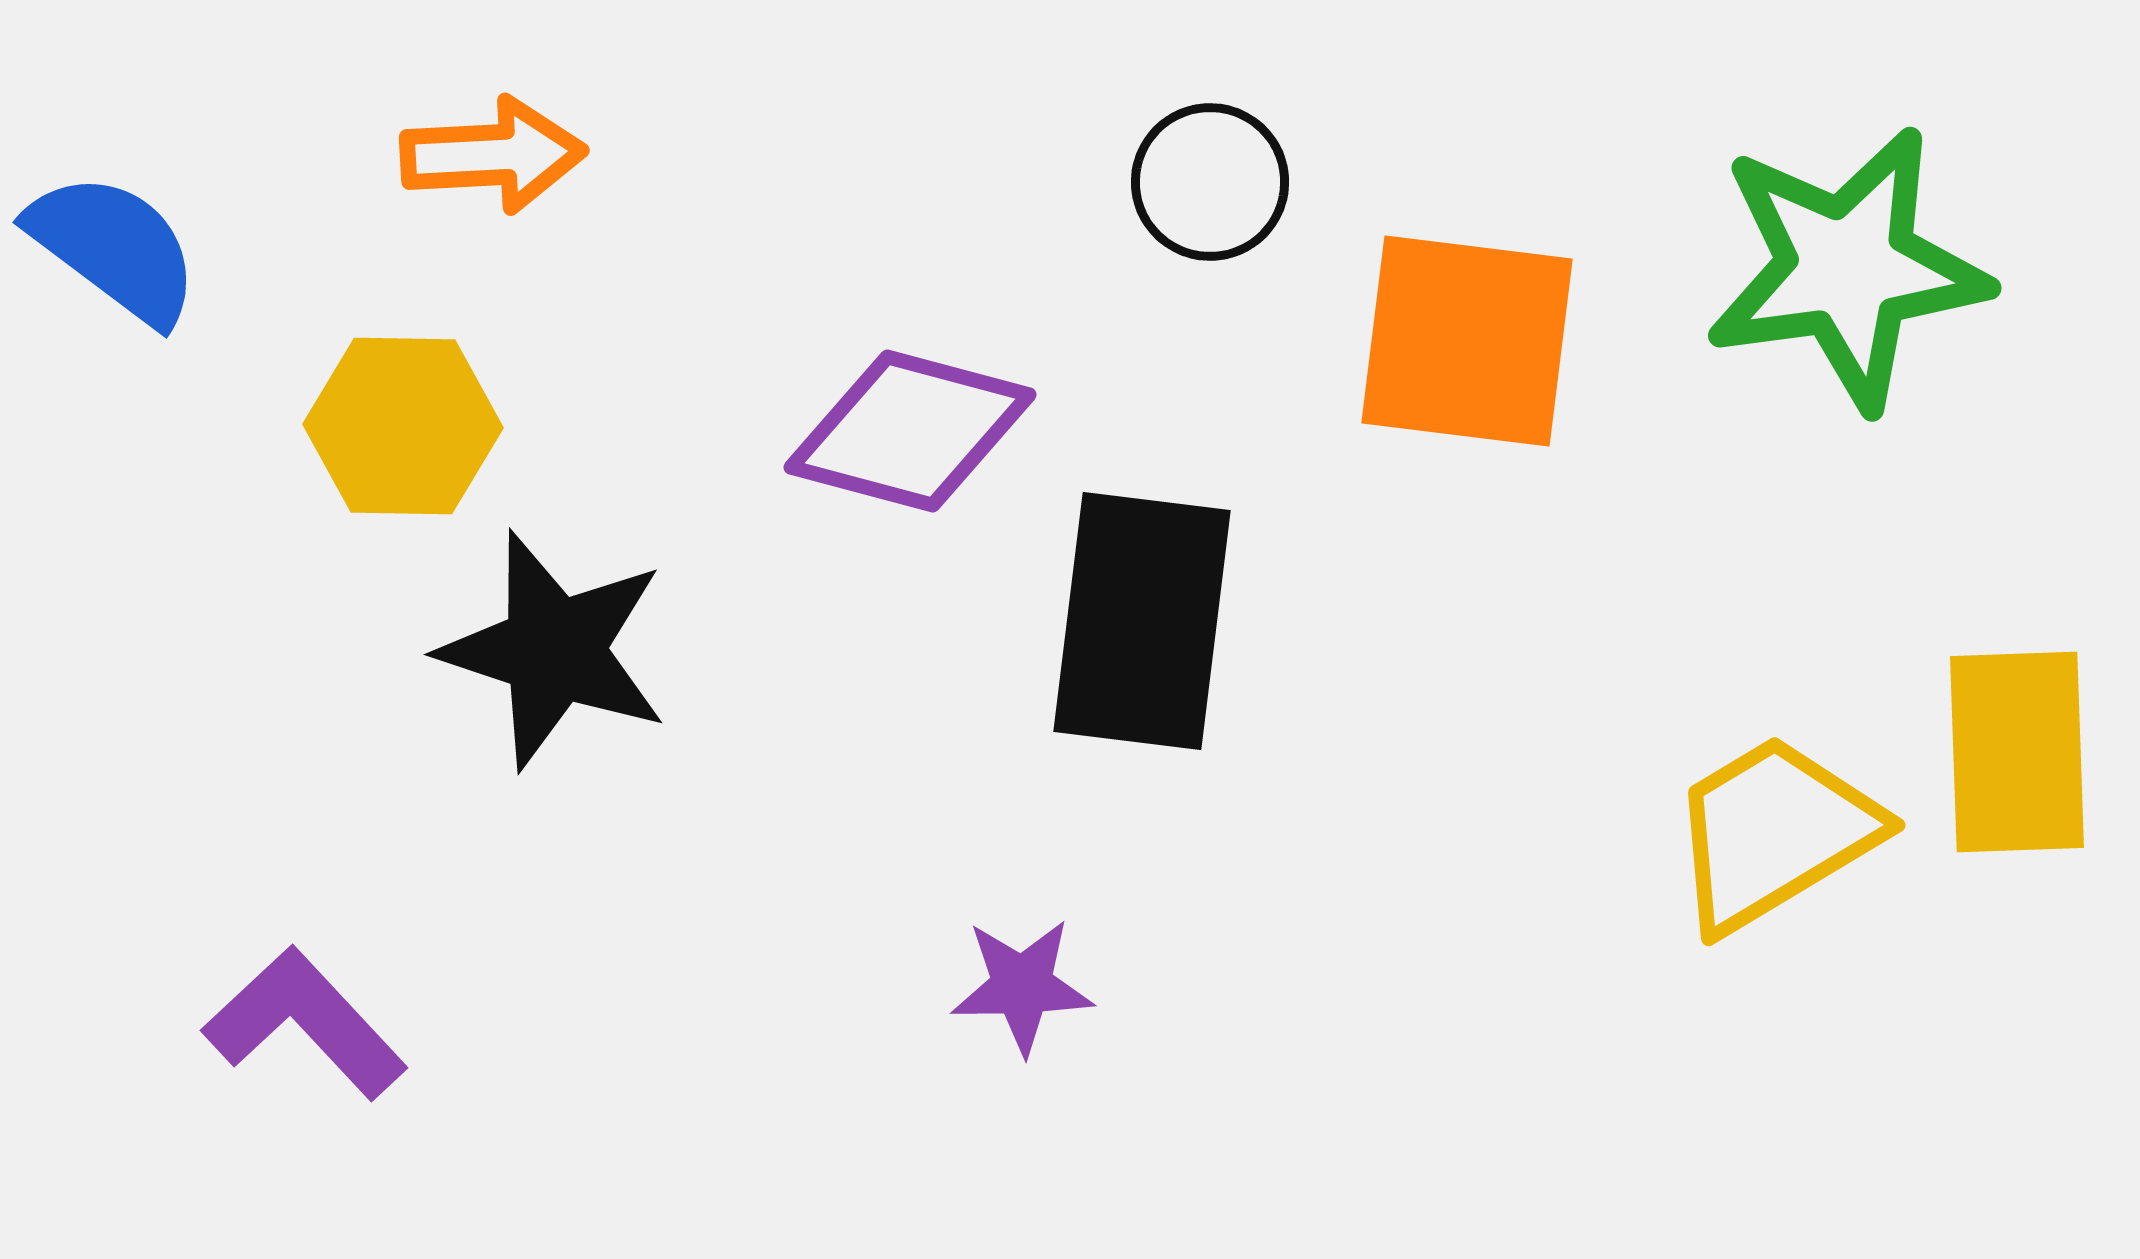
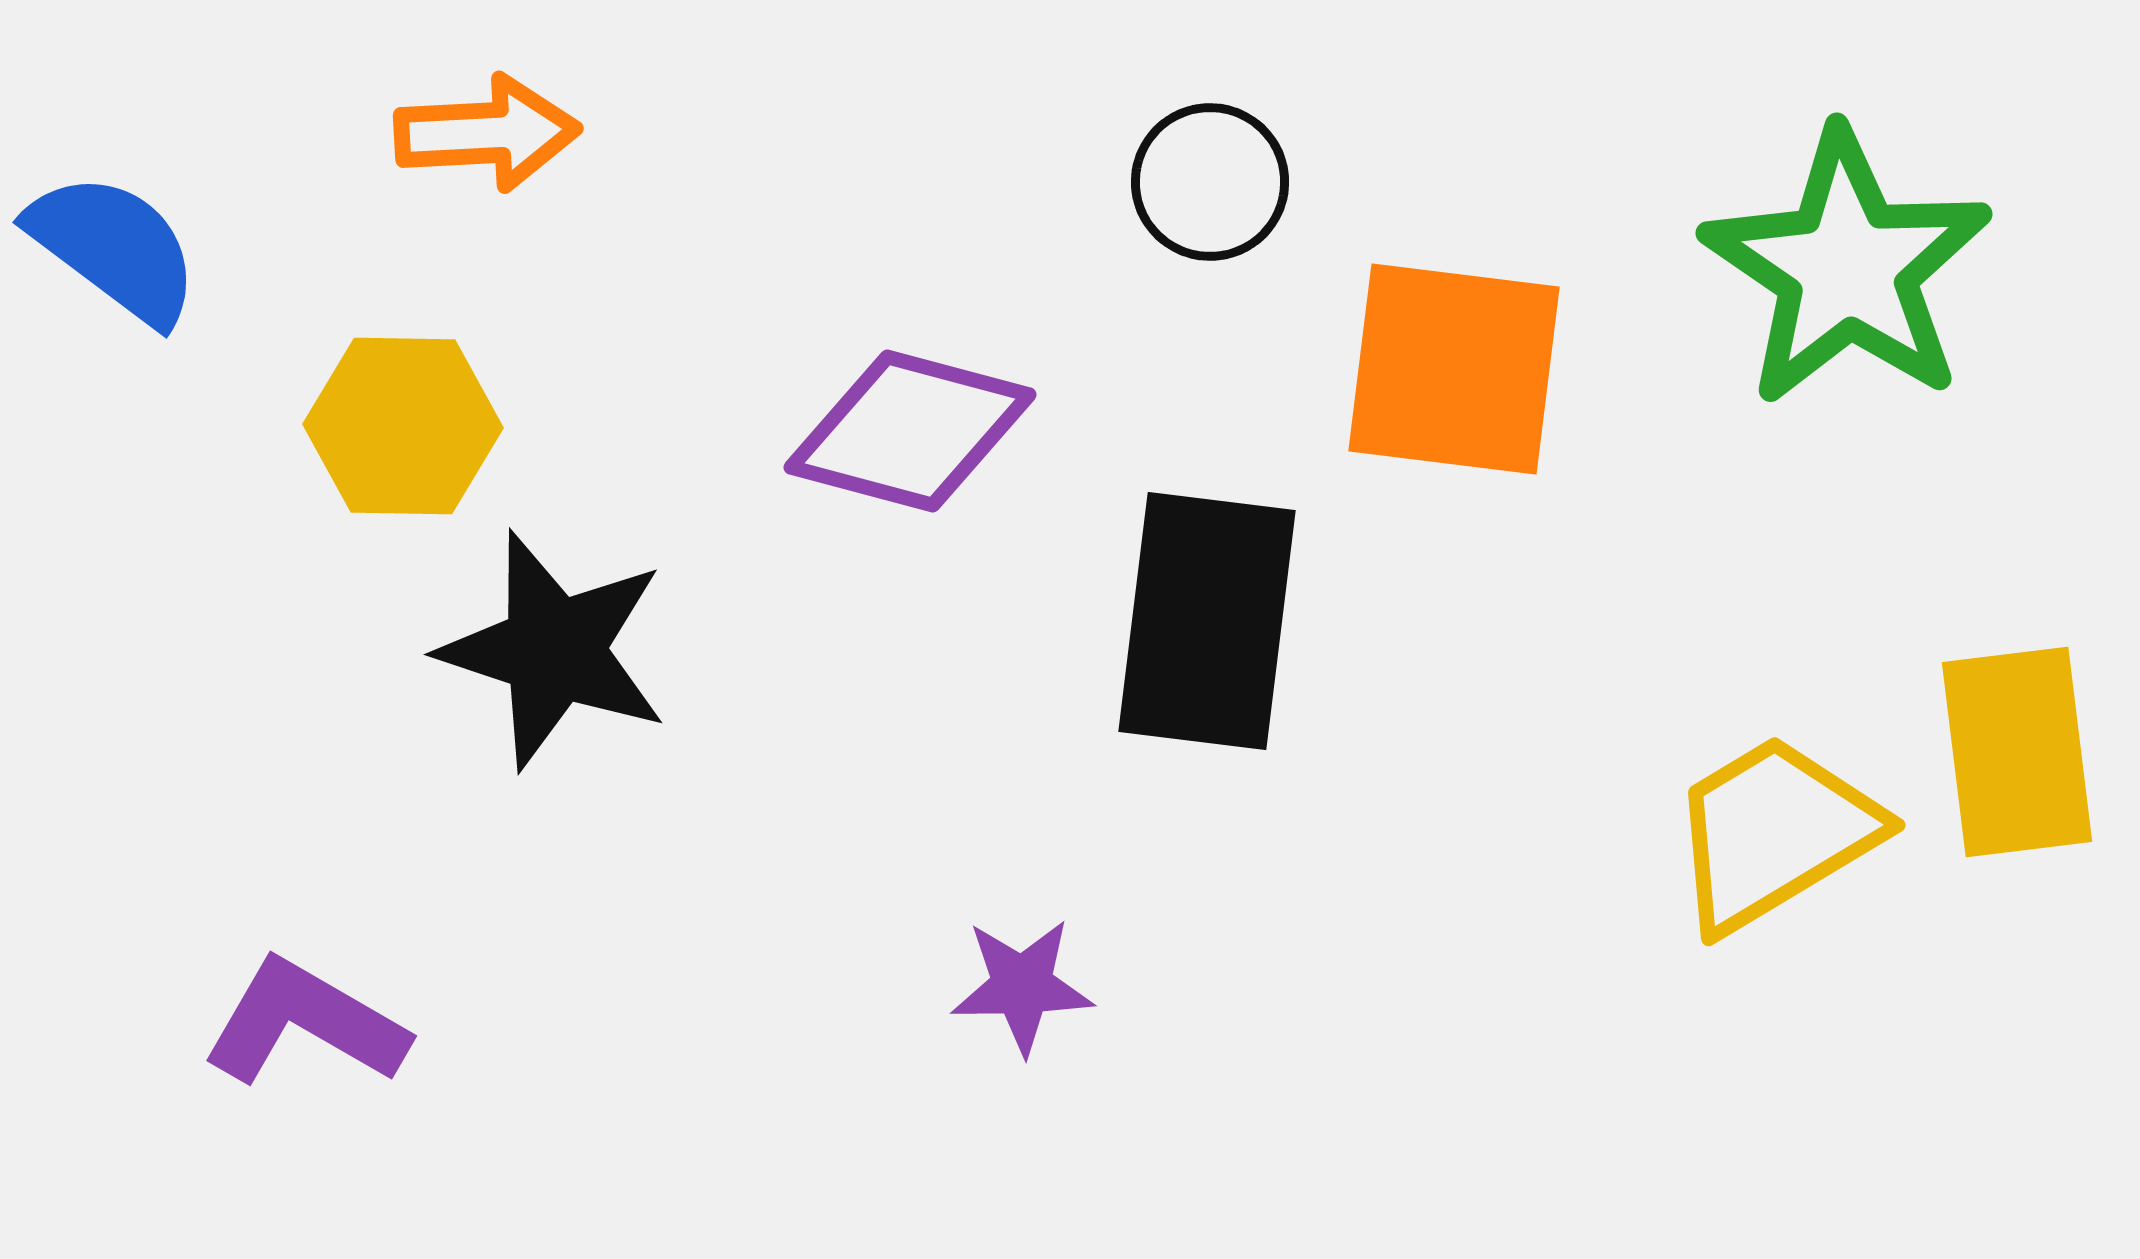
orange arrow: moved 6 px left, 22 px up
green star: rotated 30 degrees counterclockwise
orange square: moved 13 px left, 28 px down
black rectangle: moved 65 px right
yellow rectangle: rotated 5 degrees counterclockwise
purple L-shape: rotated 17 degrees counterclockwise
